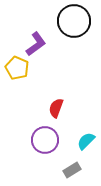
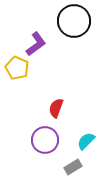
gray rectangle: moved 1 px right, 3 px up
